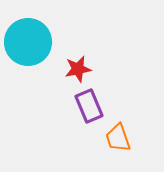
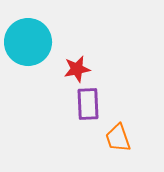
red star: moved 1 px left
purple rectangle: moved 1 px left, 2 px up; rotated 20 degrees clockwise
